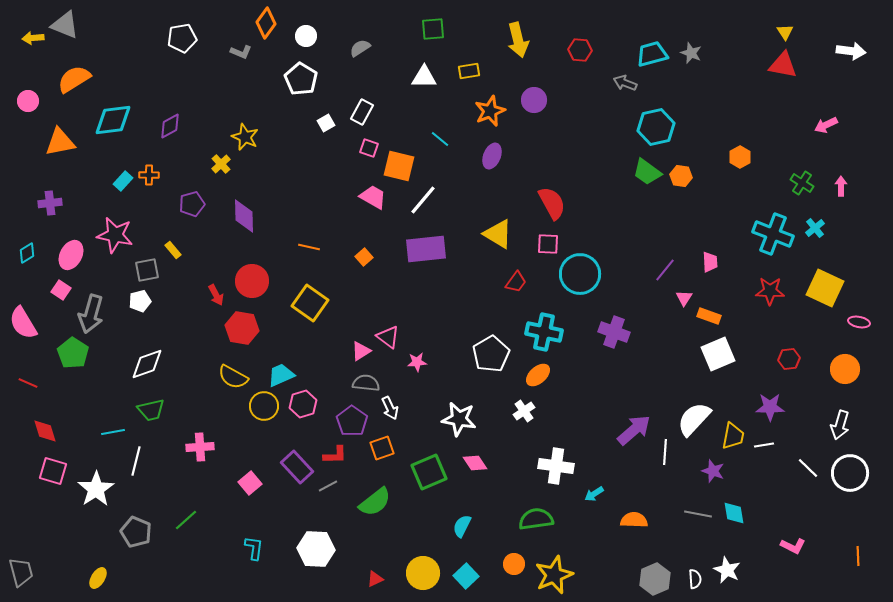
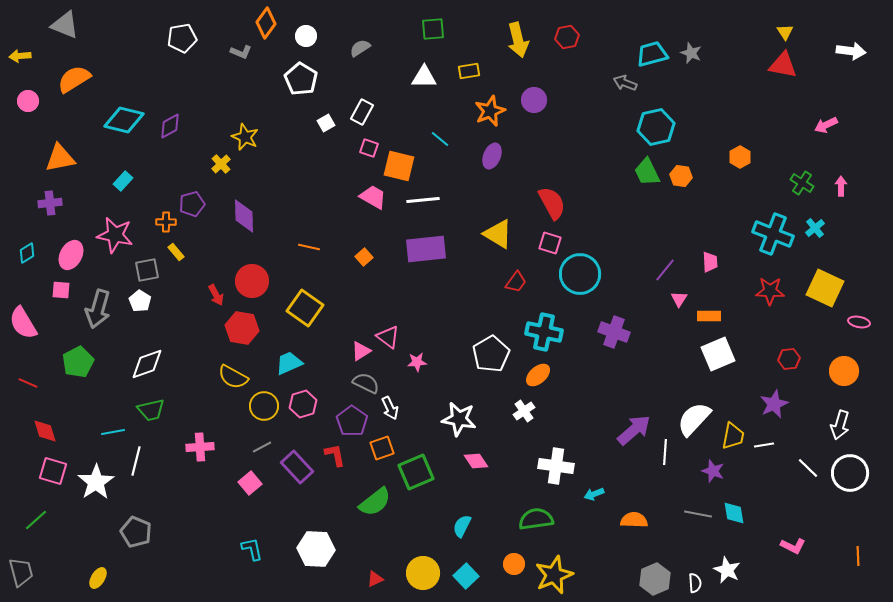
yellow arrow at (33, 38): moved 13 px left, 18 px down
red hexagon at (580, 50): moved 13 px left, 13 px up; rotated 15 degrees counterclockwise
cyan diamond at (113, 120): moved 11 px right; rotated 21 degrees clockwise
orange triangle at (60, 142): moved 16 px down
green trapezoid at (647, 172): rotated 28 degrees clockwise
orange cross at (149, 175): moved 17 px right, 47 px down
white line at (423, 200): rotated 44 degrees clockwise
pink square at (548, 244): moved 2 px right, 1 px up; rotated 15 degrees clockwise
yellow rectangle at (173, 250): moved 3 px right, 2 px down
pink square at (61, 290): rotated 30 degrees counterclockwise
pink triangle at (684, 298): moved 5 px left, 1 px down
white pentagon at (140, 301): rotated 25 degrees counterclockwise
yellow square at (310, 303): moved 5 px left, 5 px down
gray arrow at (91, 314): moved 7 px right, 5 px up
orange rectangle at (709, 316): rotated 20 degrees counterclockwise
green pentagon at (73, 353): moved 5 px right, 9 px down; rotated 12 degrees clockwise
orange circle at (845, 369): moved 1 px left, 2 px down
cyan trapezoid at (281, 375): moved 8 px right, 12 px up
gray semicircle at (366, 383): rotated 20 degrees clockwise
purple star at (770, 407): moved 4 px right, 3 px up; rotated 24 degrees counterclockwise
red L-shape at (335, 455): rotated 100 degrees counterclockwise
pink diamond at (475, 463): moved 1 px right, 2 px up
green square at (429, 472): moved 13 px left
gray line at (328, 486): moved 66 px left, 39 px up
white star at (96, 489): moved 7 px up
cyan arrow at (594, 494): rotated 12 degrees clockwise
green line at (186, 520): moved 150 px left
cyan L-shape at (254, 548): moved 2 px left, 1 px down; rotated 20 degrees counterclockwise
white semicircle at (695, 579): moved 4 px down
